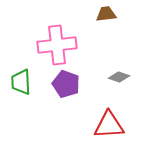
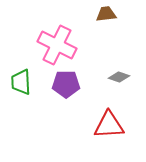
pink cross: rotated 33 degrees clockwise
purple pentagon: rotated 20 degrees counterclockwise
